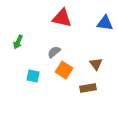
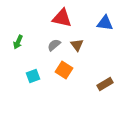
gray semicircle: moved 7 px up
brown triangle: moved 19 px left, 19 px up
cyan square: rotated 32 degrees counterclockwise
brown rectangle: moved 17 px right, 4 px up; rotated 21 degrees counterclockwise
